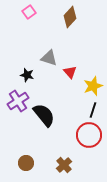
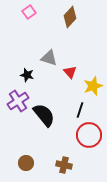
black line: moved 13 px left
brown cross: rotated 35 degrees counterclockwise
